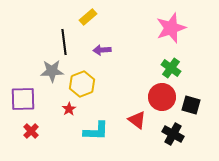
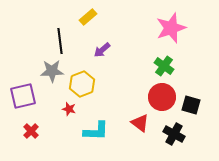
black line: moved 4 px left, 1 px up
purple arrow: rotated 36 degrees counterclockwise
green cross: moved 7 px left, 2 px up
purple square: moved 3 px up; rotated 12 degrees counterclockwise
red star: rotated 24 degrees counterclockwise
red triangle: moved 3 px right, 3 px down
black cross: moved 1 px right
